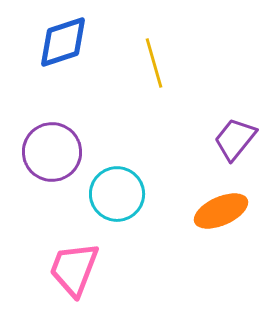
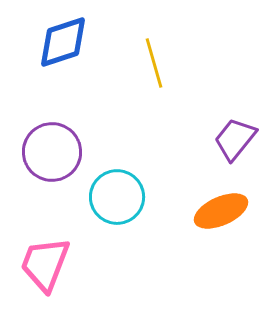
cyan circle: moved 3 px down
pink trapezoid: moved 29 px left, 5 px up
